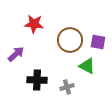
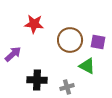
purple arrow: moved 3 px left
